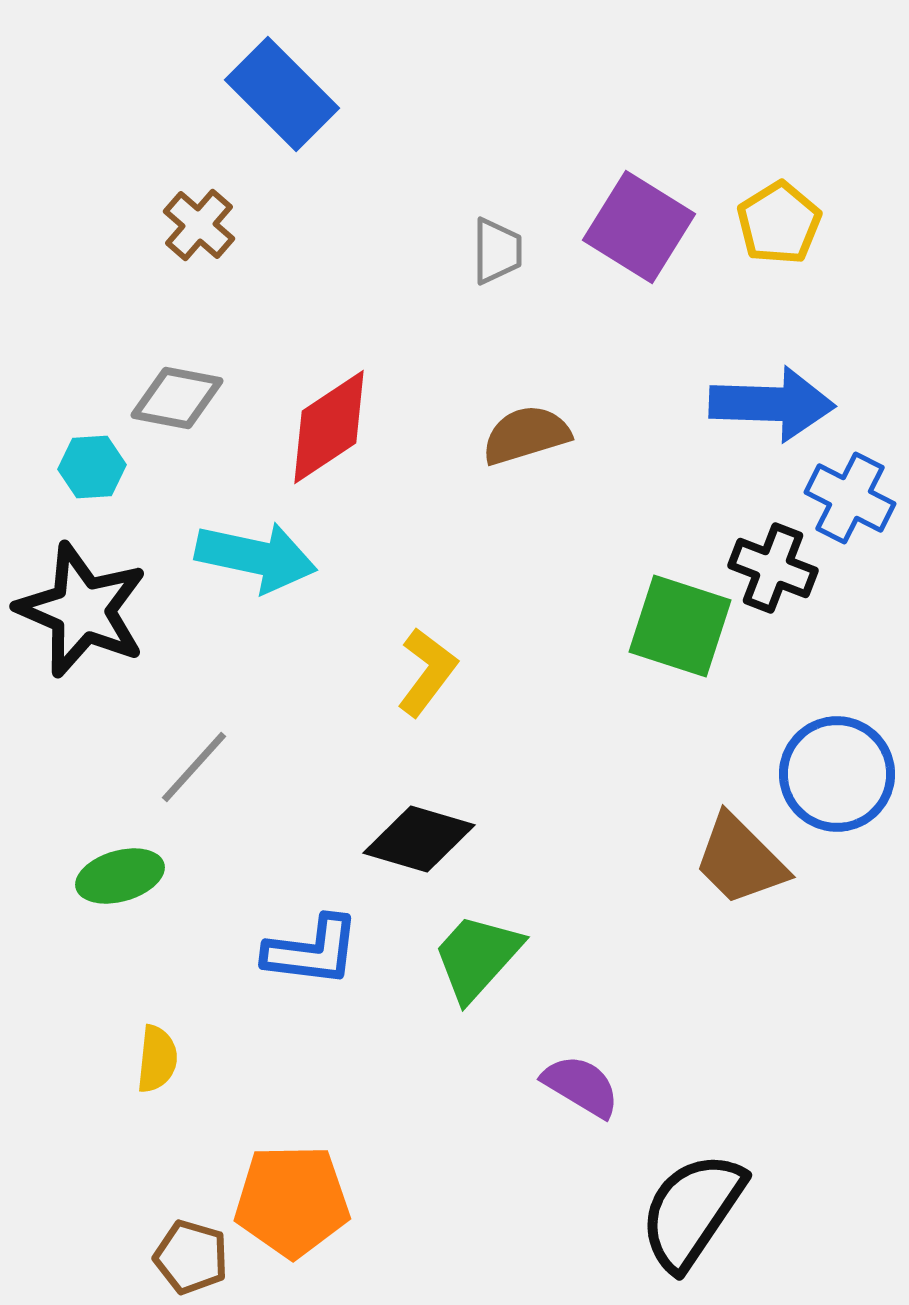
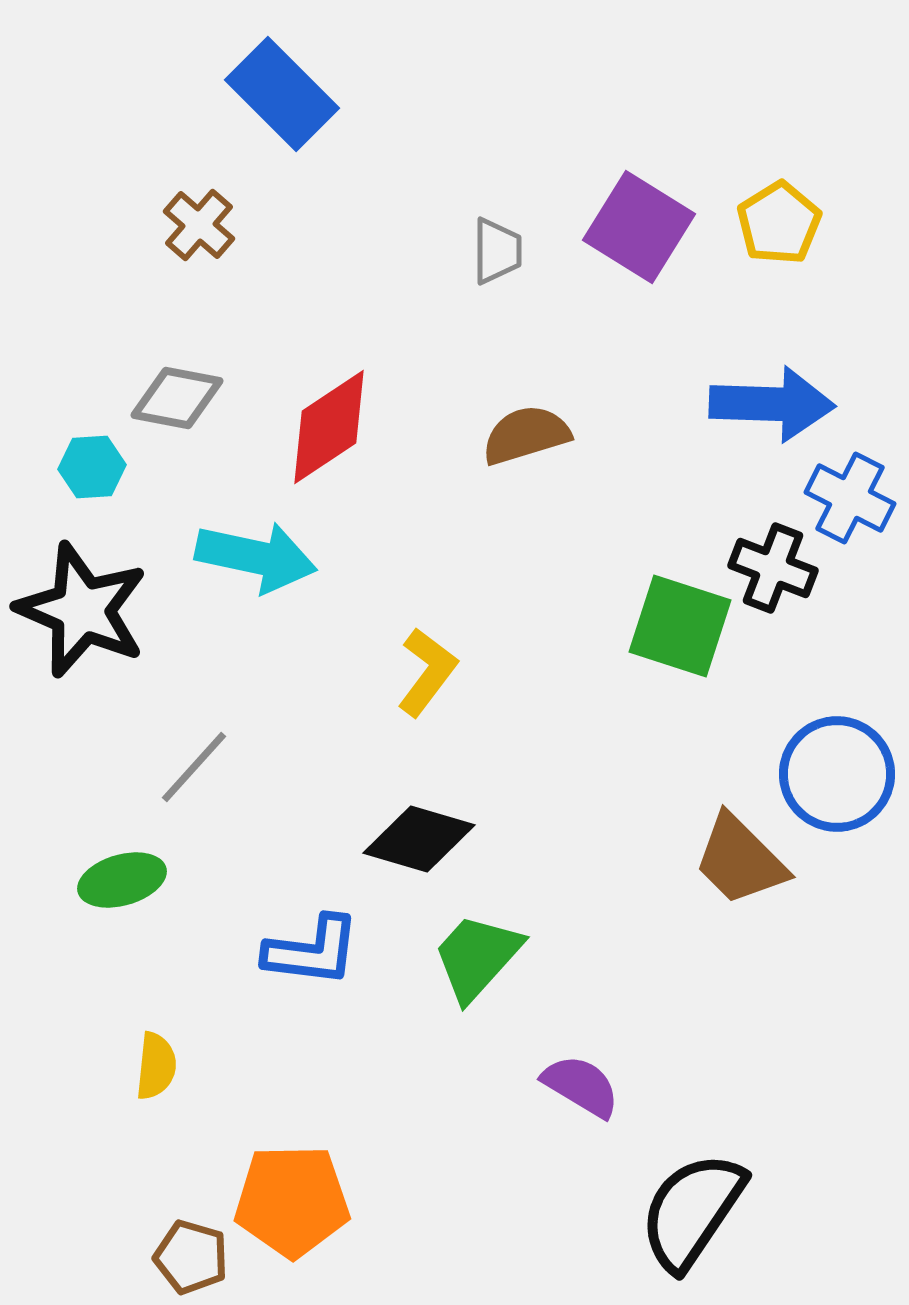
green ellipse: moved 2 px right, 4 px down
yellow semicircle: moved 1 px left, 7 px down
